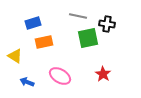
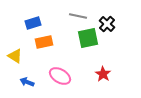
black cross: rotated 35 degrees clockwise
